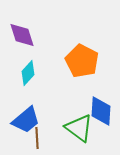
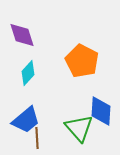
green triangle: rotated 12 degrees clockwise
